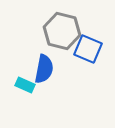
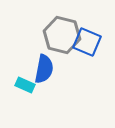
gray hexagon: moved 4 px down
blue square: moved 1 px left, 7 px up
